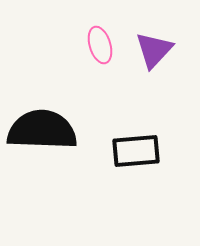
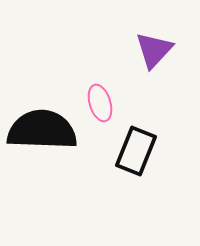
pink ellipse: moved 58 px down
black rectangle: rotated 63 degrees counterclockwise
